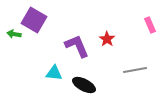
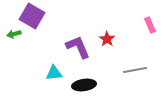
purple square: moved 2 px left, 4 px up
green arrow: rotated 24 degrees counterclockwise
purple L-shape: moved 1 px right, 1 px down
cyan triangle: rotated 12 degrees counterclockwise
black ellipse: rotated 35 degrees counterclockwise
